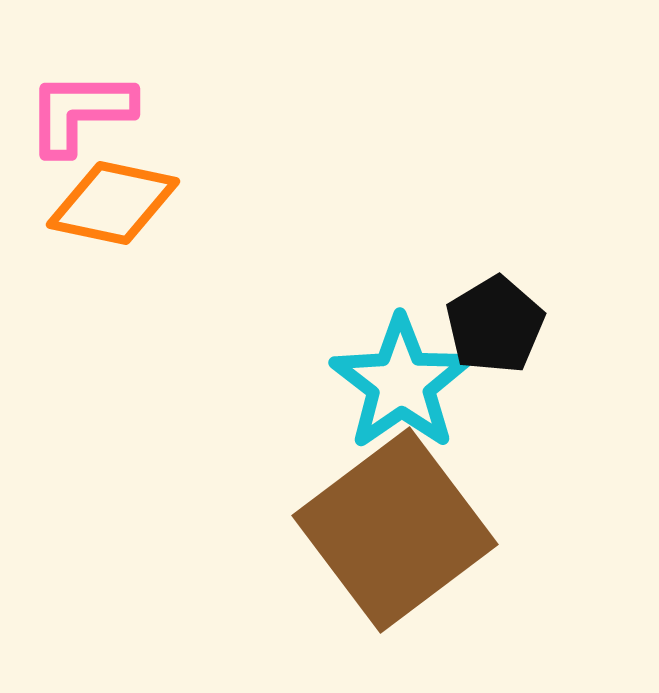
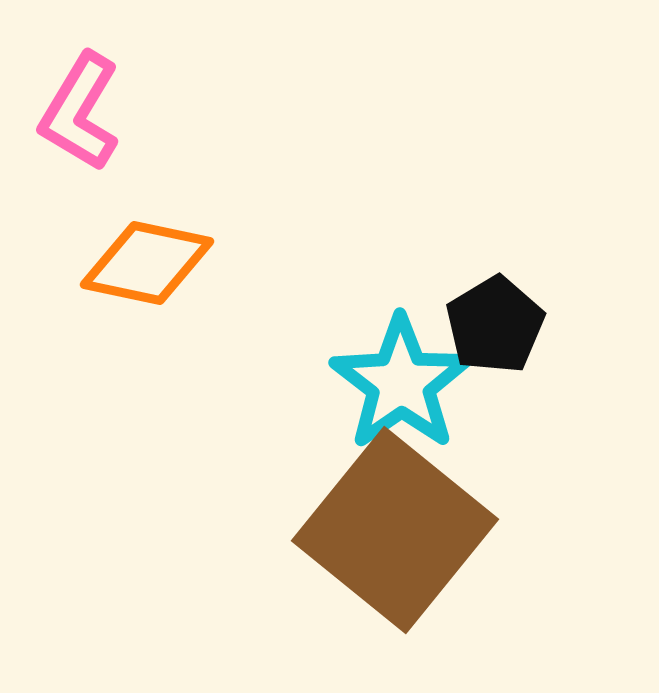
pink L-shape: rotated 59 degrees counterclockwise
orange diamond: moved 34 px right, 60 px down
brown square: rotated 14 degrees counterclockwise
